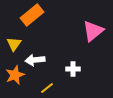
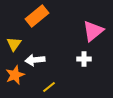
orange rectangle: moved 5 px right, 1 px down
white cross: moved 11 px right, 10 px up
yellow line: moved 2 px right, 1 px up
